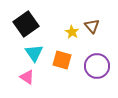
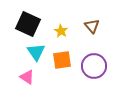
black square: moved 2 px right; rotated 30 degrees counterclockwise
yellow star: moved 11 px left, 1 px up
cyan triangle: moved 2 px right, 1 px up
orange square: rotated 24 degrees counterclockwise
purple circle: moved 3 px left
